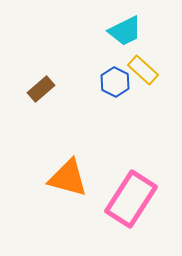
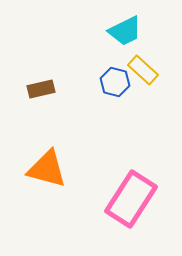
blue hexagon: rotated 12 degrees counterclockwise
brown rectangle: rotated 28 degrees clockwise
orange triangle: moved 21 px left, 9 px up
